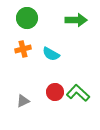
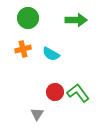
green circle: moved 1 px right
green L-shape: rotated 10 degrees clockwise
gray triangle: moved 14 px right, 13 px down; rotated 32 degrees counterclockwise
